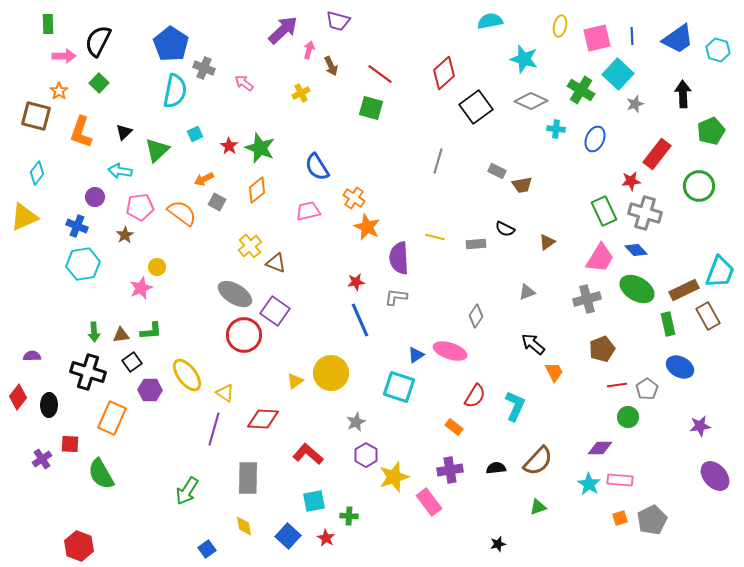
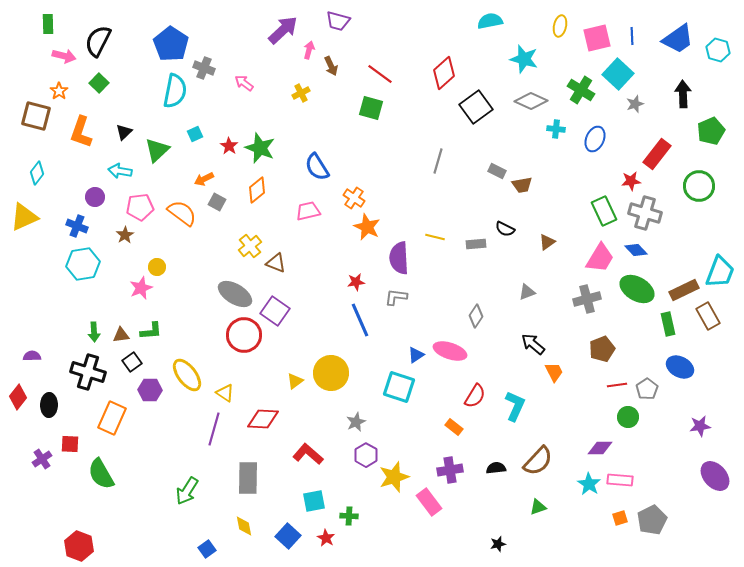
pink arrow at (64, 56): rotated 15 degrees clockwise
